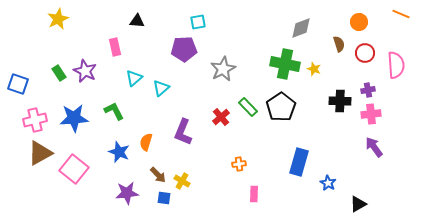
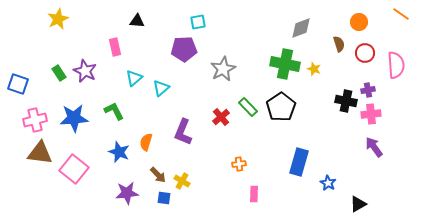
orange line at (401, 14): rotated 12 degrees clockwise
black cross at (340, 101): moved 6 px right; rotated 10 degrees clockwise
brown triangle at (40, 153): rotated 36 degrees clockwise
